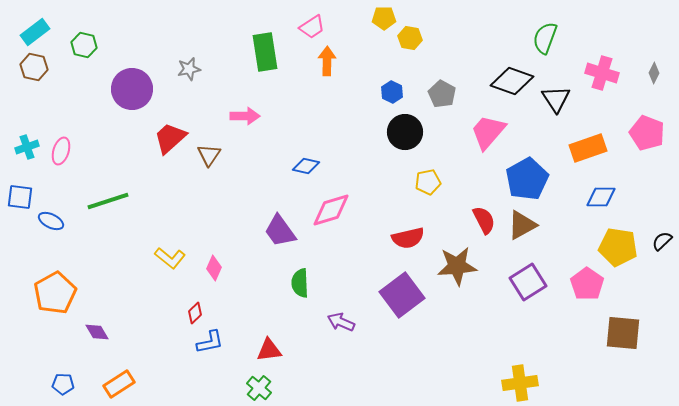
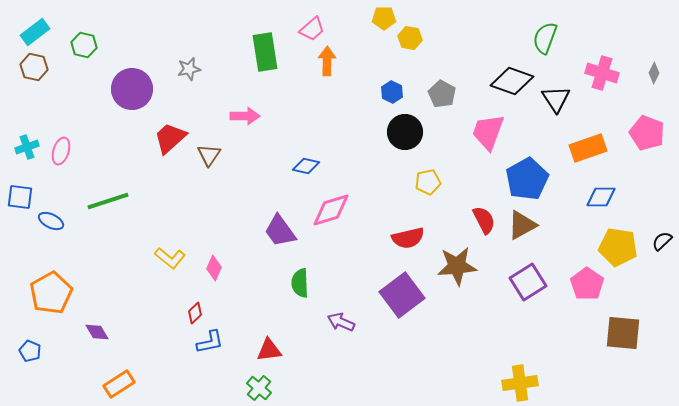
pink trapezoid at (312, 27): moved 2 px down; rotated 8 degrees counterclockwise
pink trapezoid at (488, 132): rotated 21 degrees counterclockwise
orange pentagon at (55, 293): moved 4 px left
blue pentagon at (63, 384): moved 33 px left, 33 px up; rotated 20 degrees clockwise
